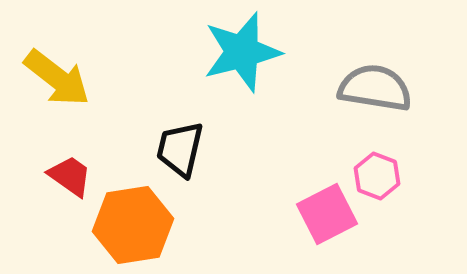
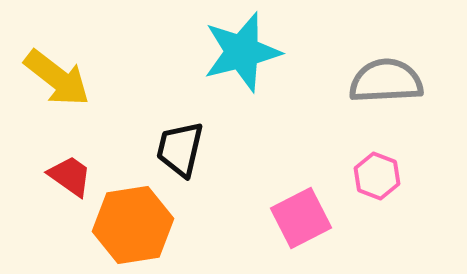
gray semicircle: moved 11 px right, 7 px up; rotated 12 degrees counterclockwise
pink square: moved 26 px left, 4 px down
